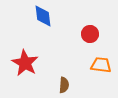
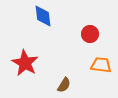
brown semicircle: rotated 28 degrees clockwise
